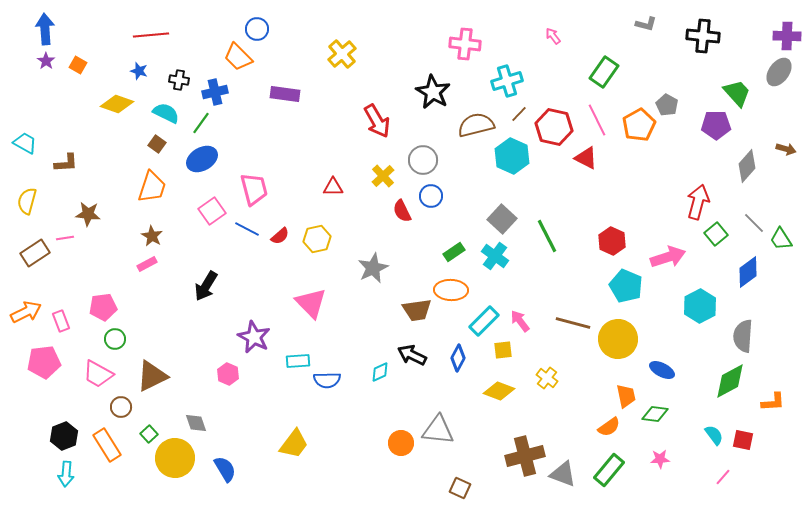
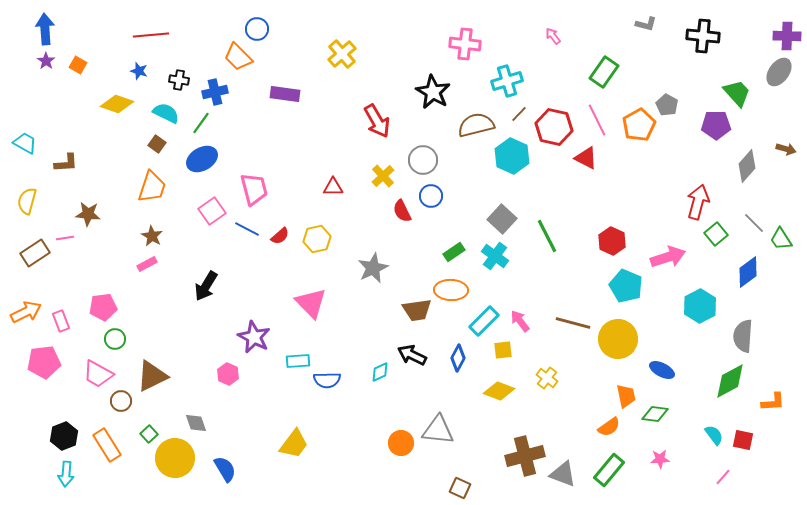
brown circle at (121, 407): moved 6 px up
